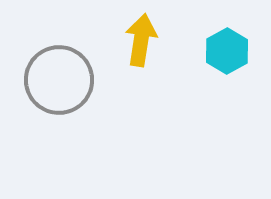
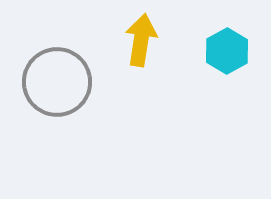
gray circle: moved 2 px left, 2 px down
